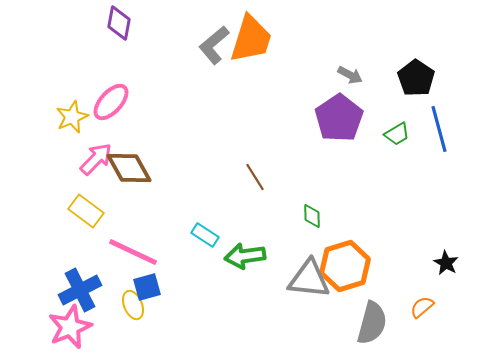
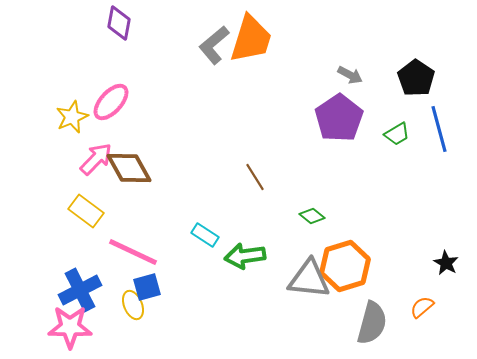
green diamond: rotated 50 degrees counterclockwise
pink star: rotated 24 degrees clockwise
